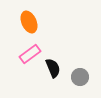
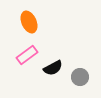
pink rectangle: moved 3 px left, 1 px down
black semicircle: rotated 84 degrees clockwise
